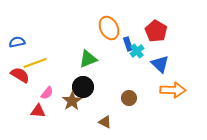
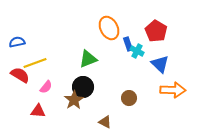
cyan cross: rotated 24 degrees counterclockwise
pink semicircle: moved 1 px left, 6 px up
brown star: moved 2 px right, 1 px up
